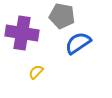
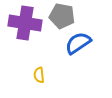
purple cross: moved 3 px right, 10 px up
yellow semicircle: moved 3 px right, 3 px down; rotated 49 degrees counterclockwise
